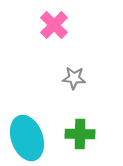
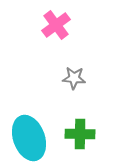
pink cross: moved 2 px right; rotated 8 degrees clockwise
cyan ellipse: moved 2 px right
